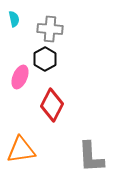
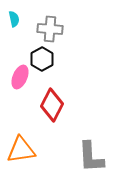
black hexagon: moved 3 px left
